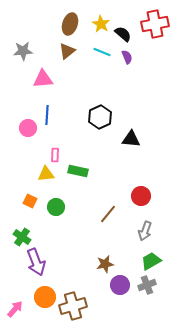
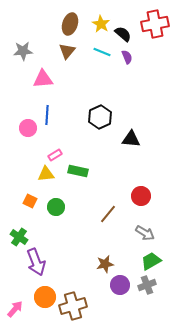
brown triangle: rotated 12 degrees counterclockwise
pink rectangle: rotated 56 degrees clockwise
gray arrow: moved 2 px down; rotated 78 degrees counterclockwise
green cross: moved 3 px left
